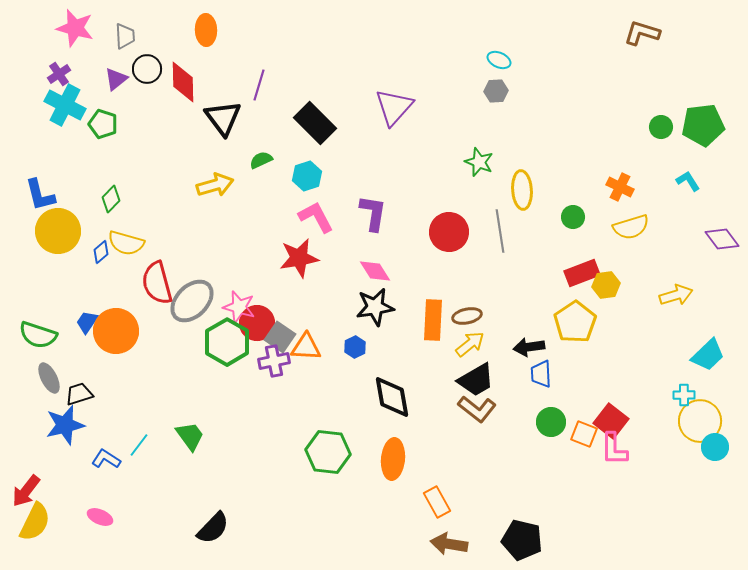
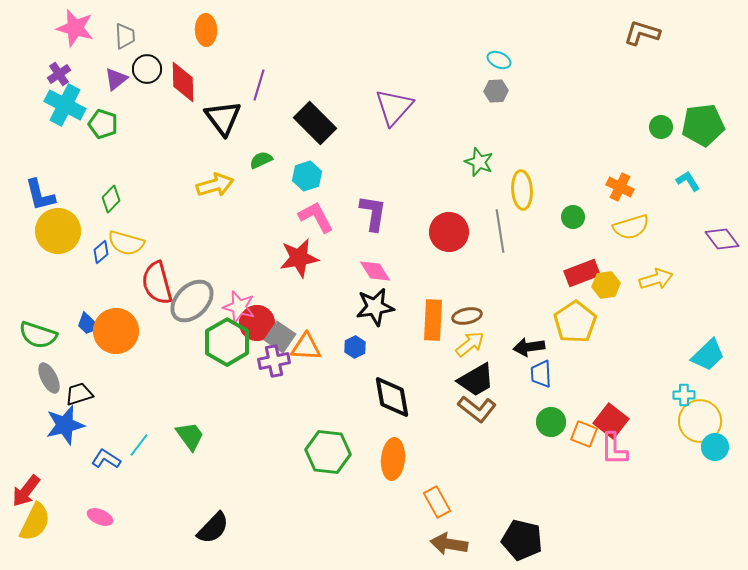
yellow arrow at (676, 295): moved 20 px left, 16 px up
blue trapezoid at (87, 322): moved 1 px right, 2 px down; rotated 80 degrees counterclockwise
